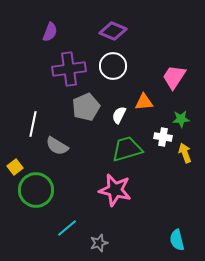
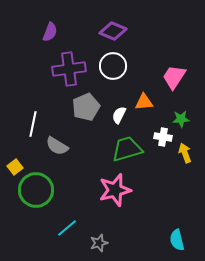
pink star: rotated 28 degrees counterclockwise
